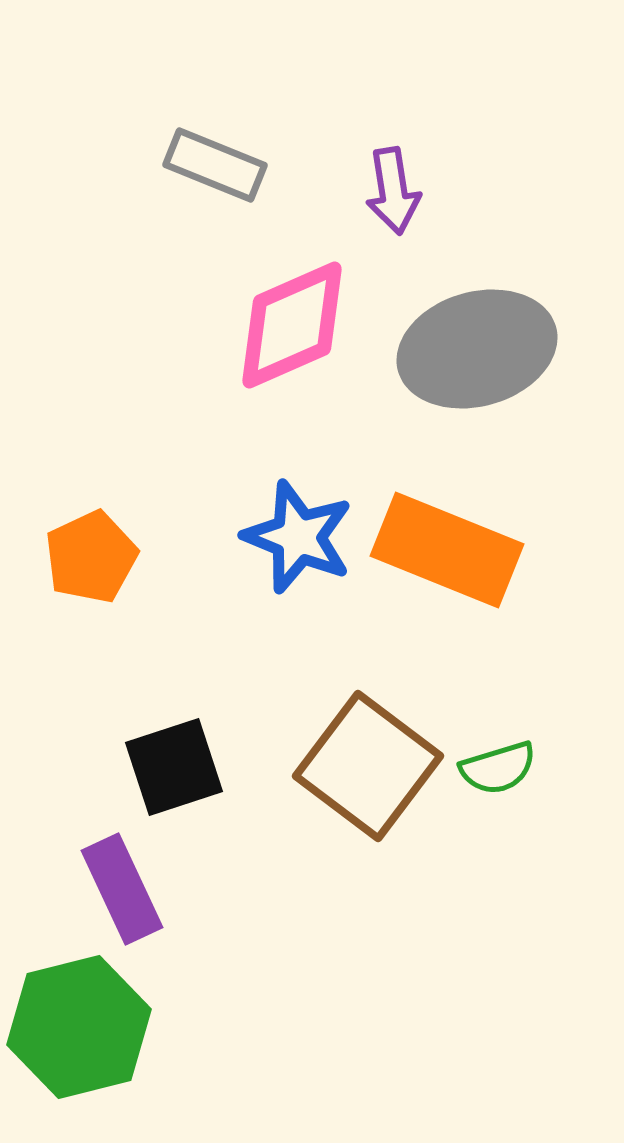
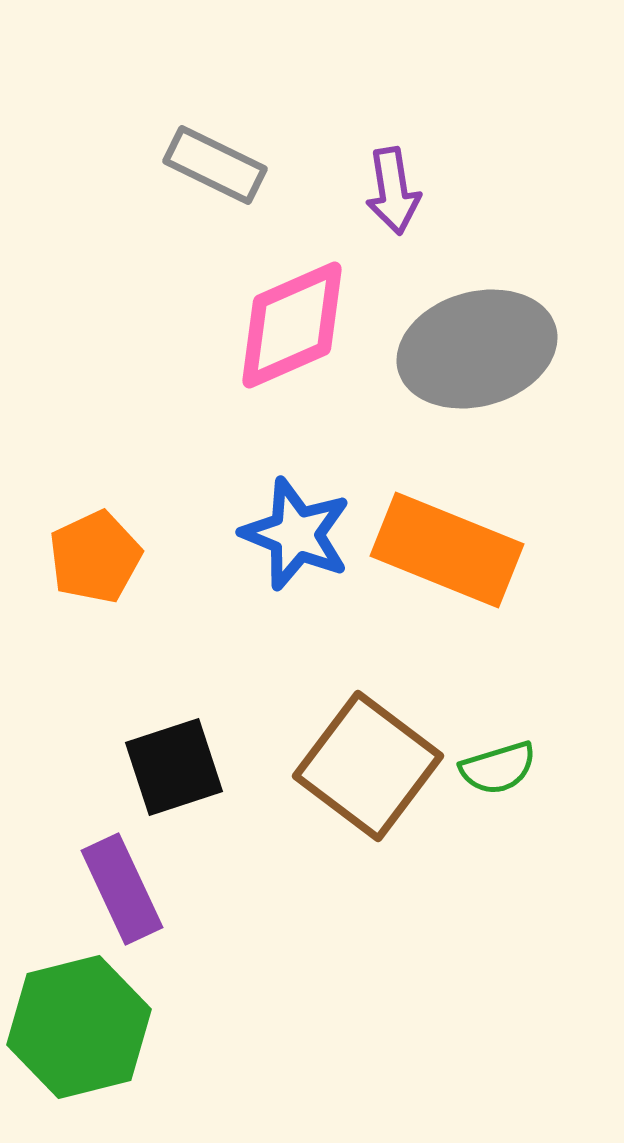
gray rectangle: rotated 4 degrees clockwise
blue star: moved 2 px left, 3 px up
orange pentagon: moved 4 px right
